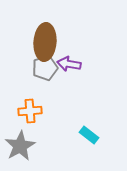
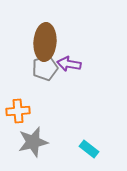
orange cross: moved 12 px left
cyan rectangle: moved 14 px down
gray star: moved 13 px right, 4 px up; rotated 16 degrees clockwise
